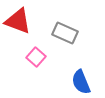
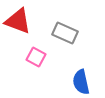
pink square: rotated 12 degrees counterclockwise
blue semicircle: rotated 10 degrees clockwise
